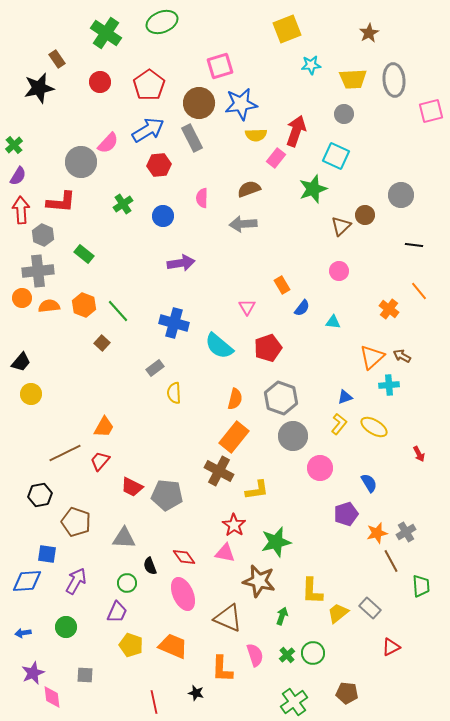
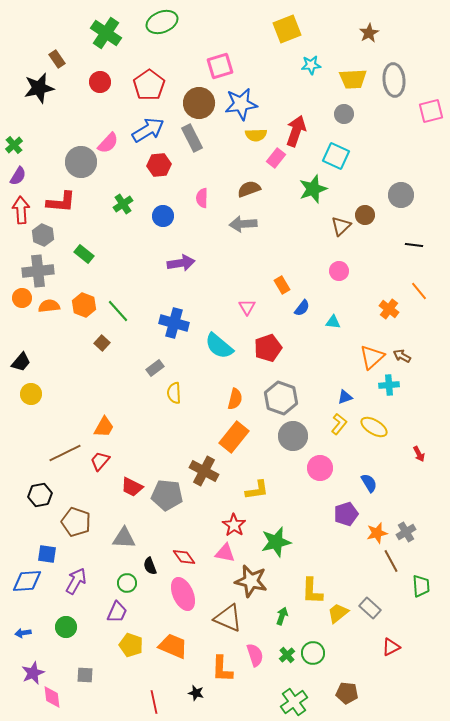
brown cross at (219, 471): moved 15 px left
brown star at (259, 581): moved 8 px left
